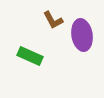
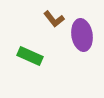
brown L-shape: moved 1 px right, 1 px up; rotated 10 degrees counterclockwise
